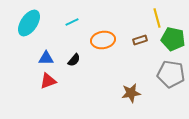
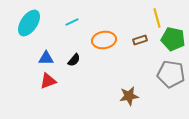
orange ellipse: moved 1 px right
brown star: moved 2 px left, 3 px down
